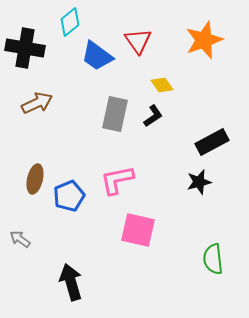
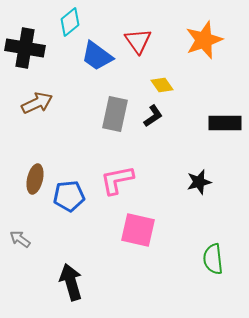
black rectangle: moved 13 px right, 19 px up; rotated 28 degrees clockwise
blue pentagon: rotated 16 degrees clockwise
